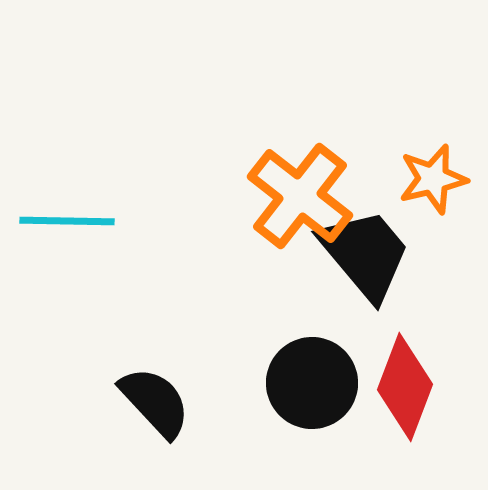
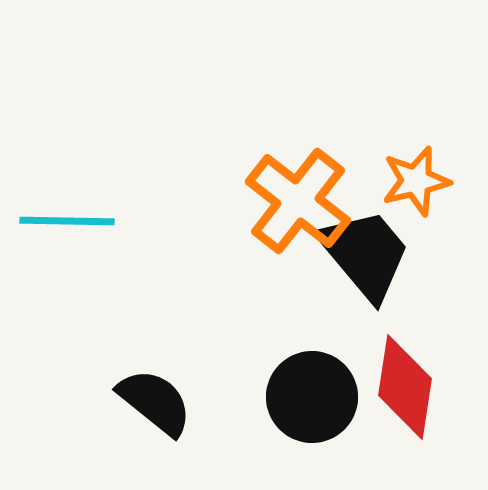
orange star: moved 17 px left, 2 px down
orange cross: moved 2 px left, 5 px down
black circle: moved 14 px down
red diamond: rotated 12 degrees counterclockwise
black semicircle: rotated 8 degrees counterclockwise
